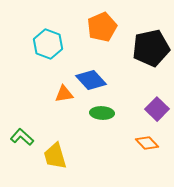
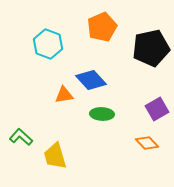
orange triangle: moved 1 px down
purple square: rotated 15 degrees clockwise
green ellipse: moved 1 px down
green L-shape: moved 1 px left
